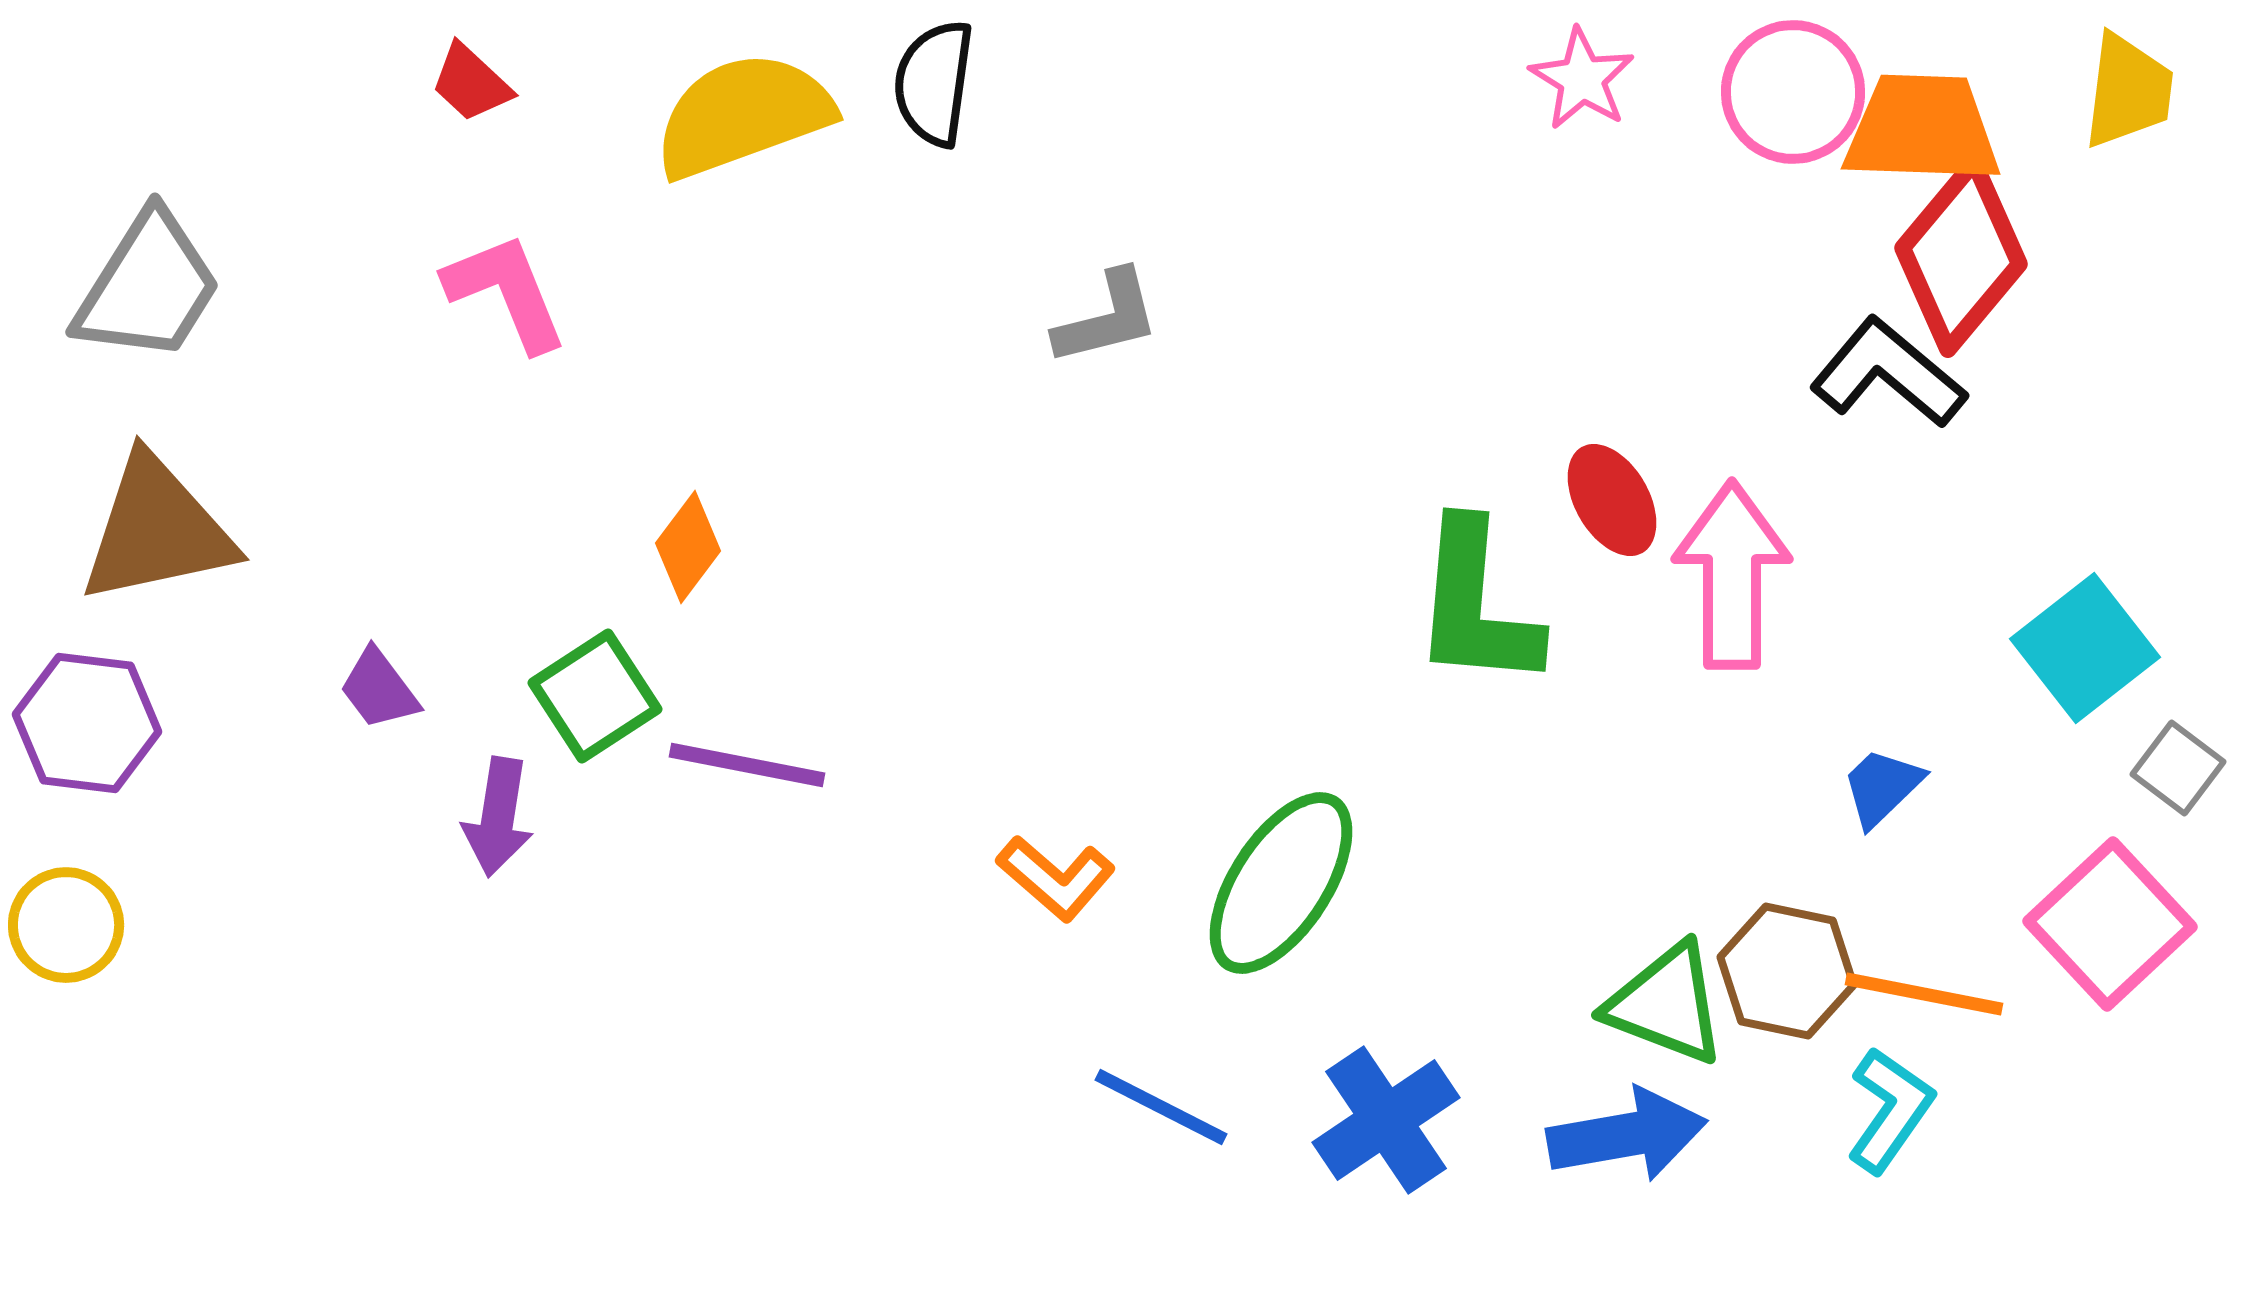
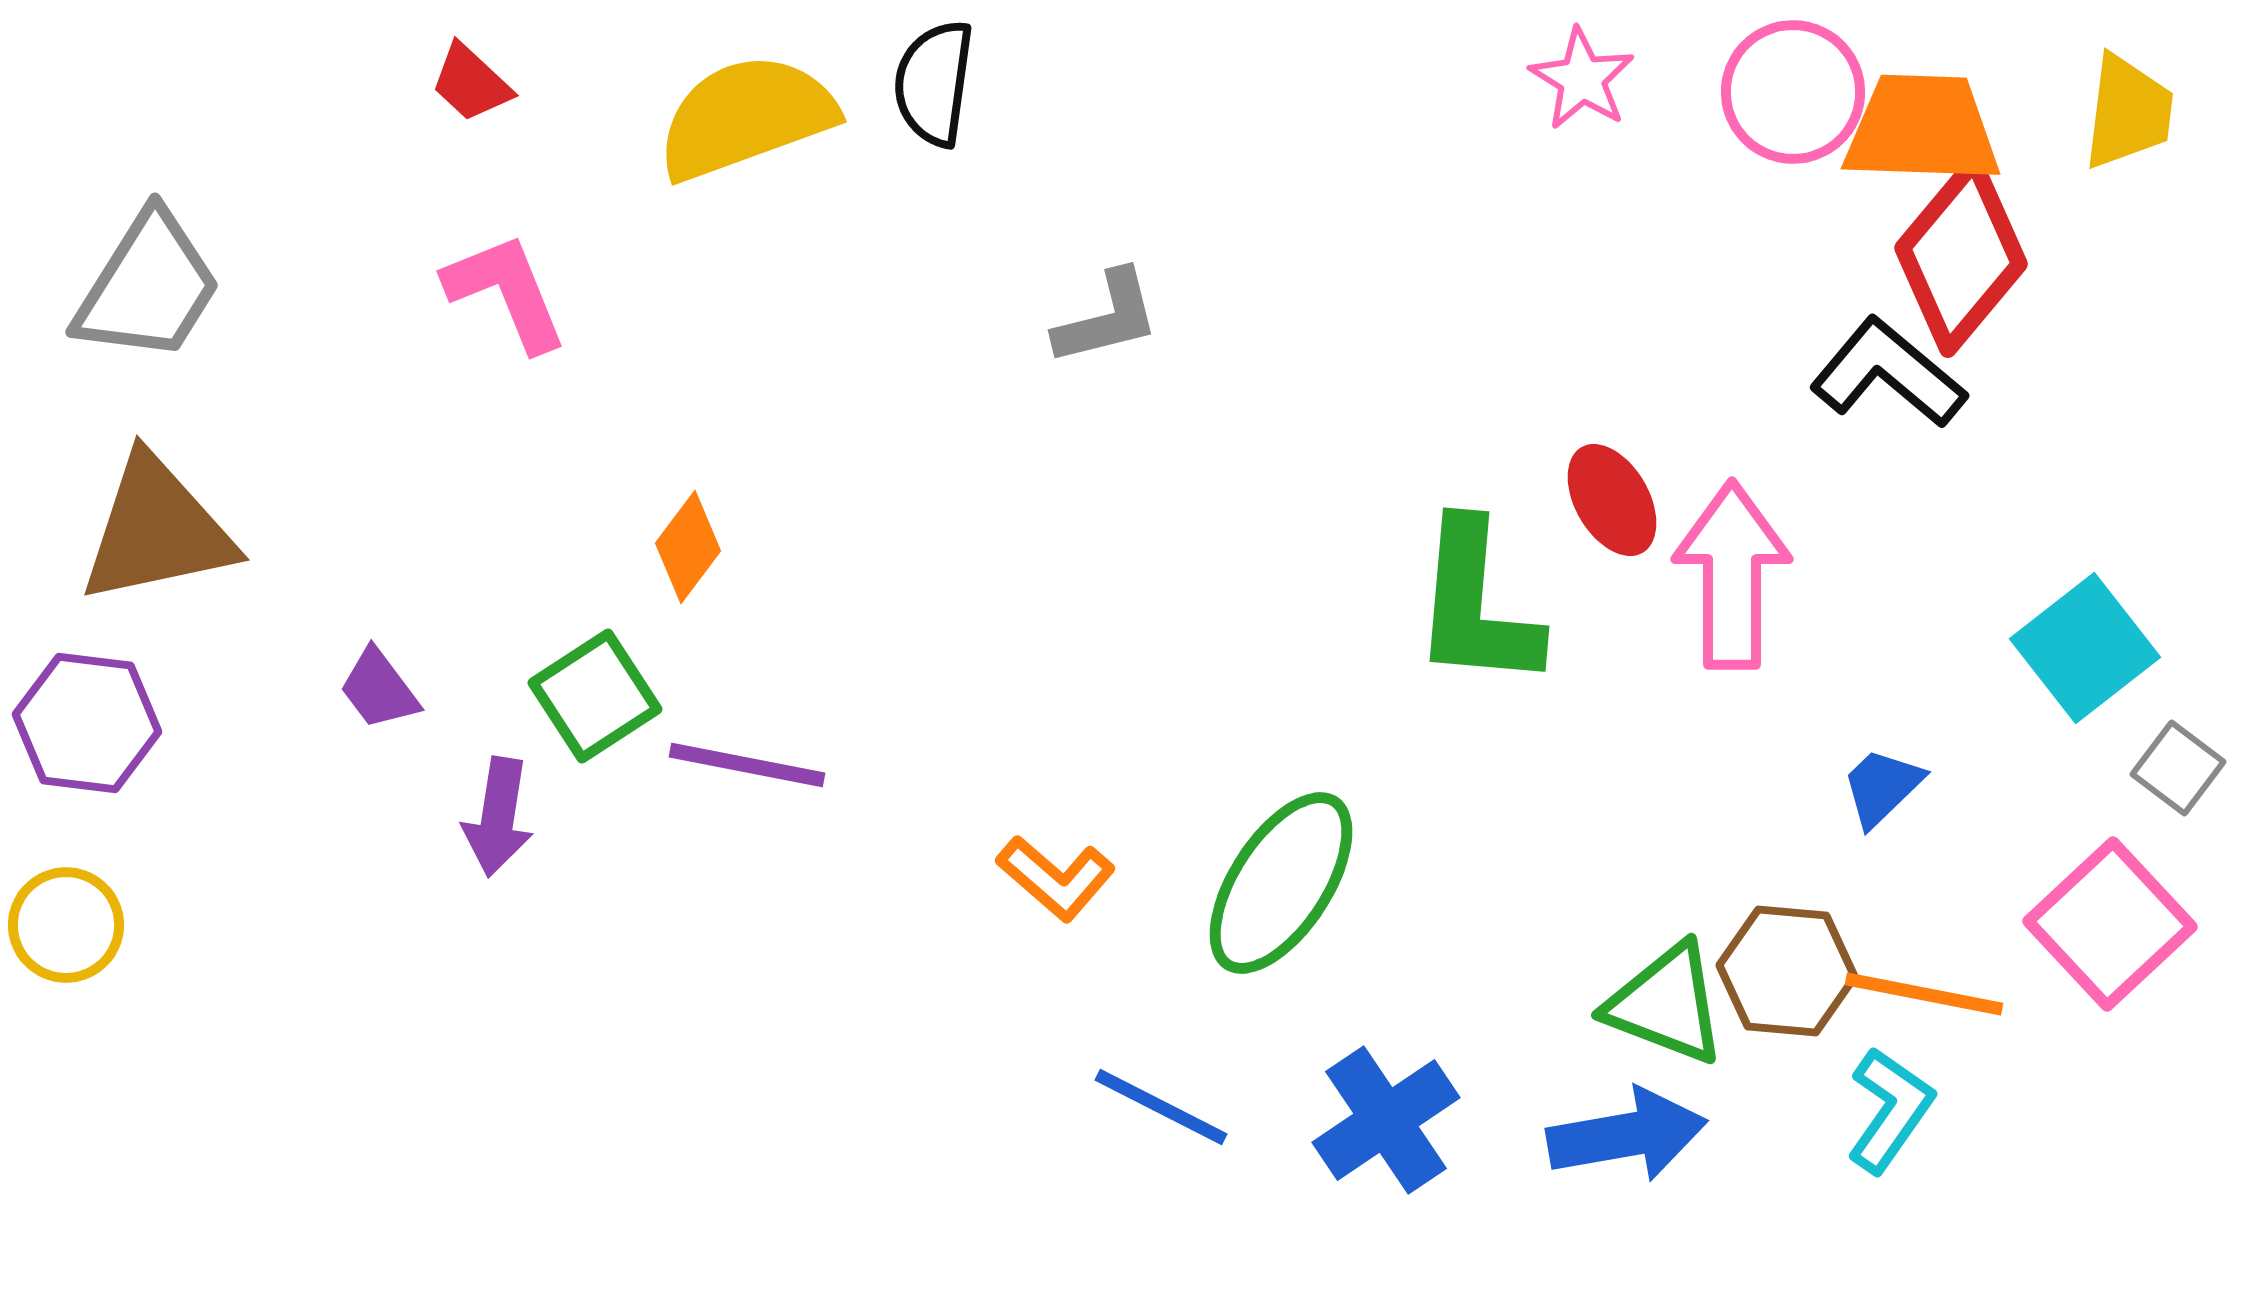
yellow trapezoid: moved 21 px down
yellow semicircle: moved 3 px right, 2 px down
brown hexagon: rotated 7 degrees counterclockwise
